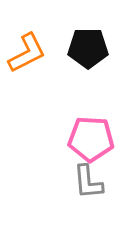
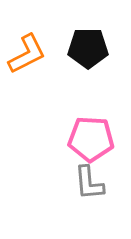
orange L-shape: moved 1 px down
gray L-shape: moved 1 px right, 1 px down
